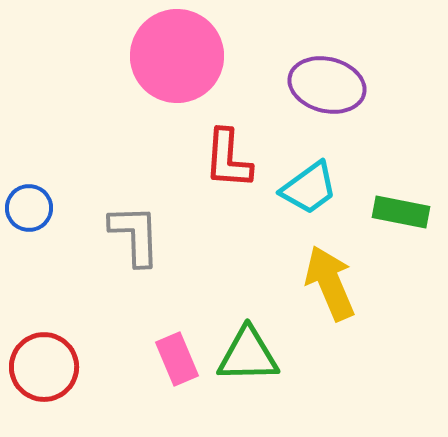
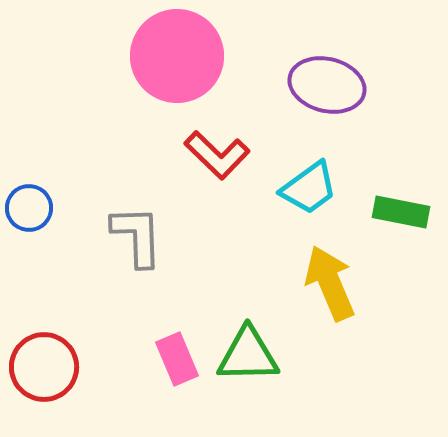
red L-shape: moved 11 px left, 4 px up; rotated 50 degrees counterclockwise
gray L-shape: moved 2 px right, 1 px down
